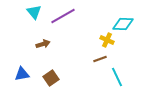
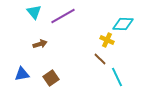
brown arrow: moved 3 px left
brown line: rotated 64 degrees clockwise
